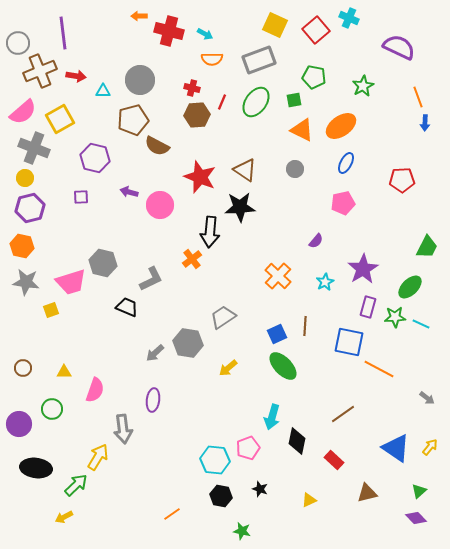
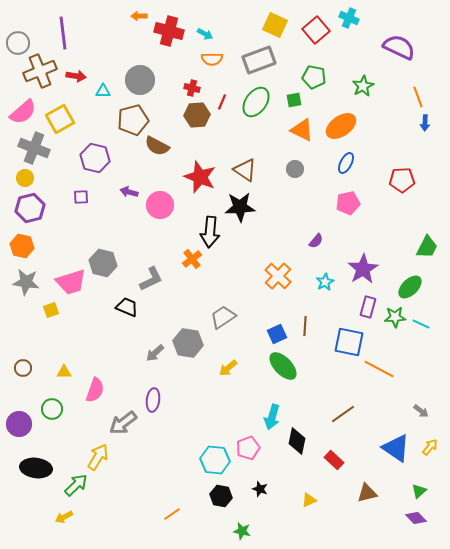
pink pentagon at (343, 203): moved 5 px right
gray arrow at (427, 398): moved 6 px left, 13 px down
gray arrow at (123, 429): moved 6 px up; rotated 60 degrees clockwise
